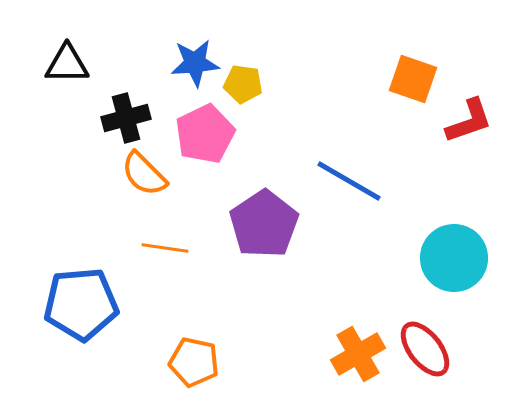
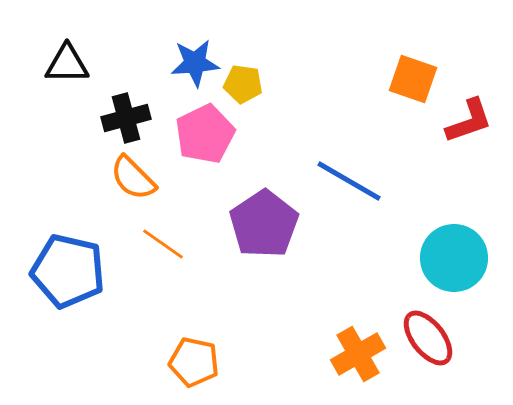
orange semicircle: moved 11 px left, 4 px down
orange line: moved 2 px left, 4 px up; rotated 27 degrees clockwise
blue pentagon: moved 13 px left, 33 px up; rotated 18 degrees clockwise
red ellipse: moved 3 px right, 11 px up
